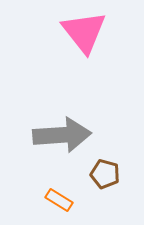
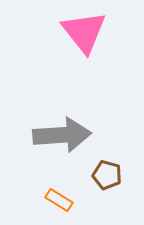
brown pentagon: moved 2 px right, 1 px down
